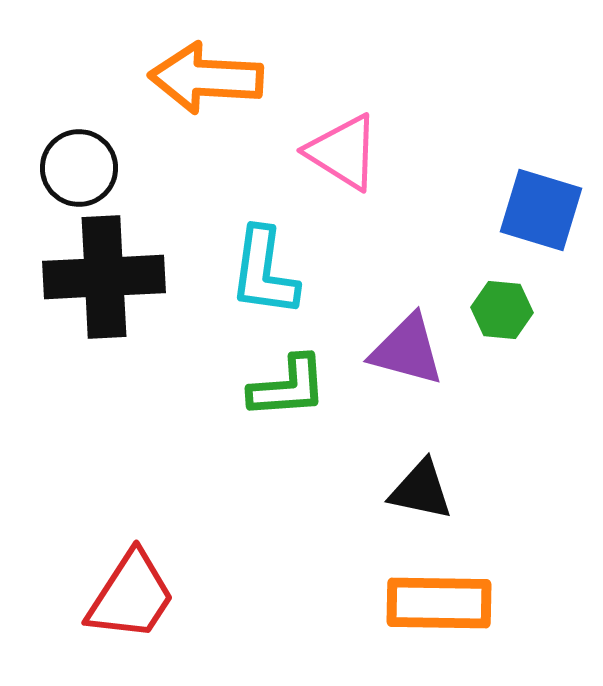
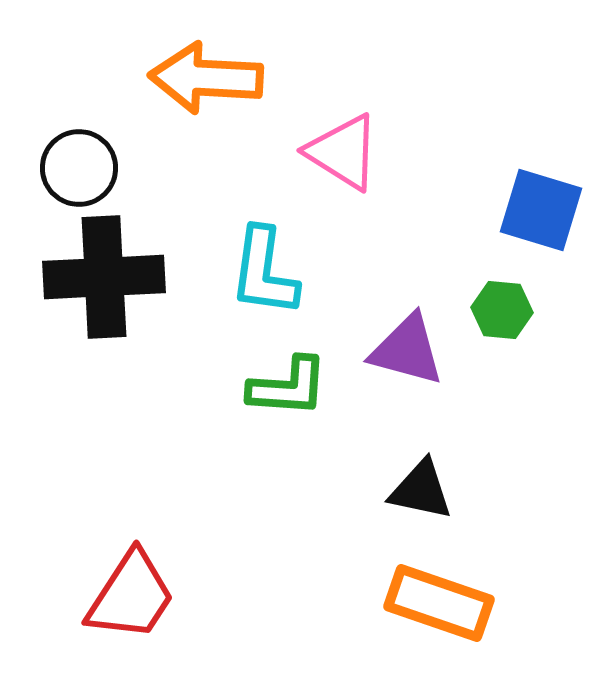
green L-shape: rotated 8 degrees clockwise
orange rectangle: rotated 18 degrees clockwise
